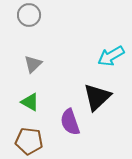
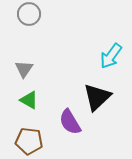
gray circle: moved 1 px up
cyan arrow: rotated 24 degrees counterclockwise
gray triangle: moved 9 px left, 5 px down; rotated 12 degrees counterclockwise
green triangle: moved 1 px left, 2 px up
purple semicircle: rotated 12 degrees counterclockwise
